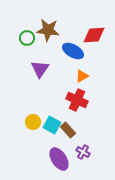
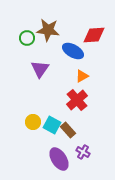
red cross: rotated 25 degrees clockwise
